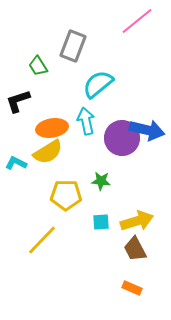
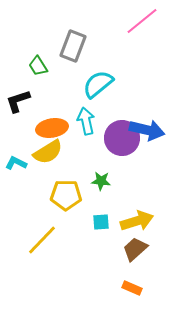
pink line: moved 5 px right
brown trapezoid: rotated 76 degrees clockwise
